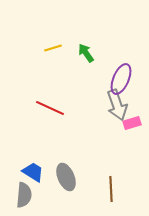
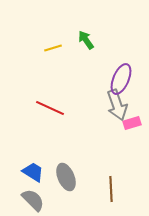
green arrow: moved 13 px up
gray semicircle: moved 9 px right, 5 px down; rotated 50 degrees counterclockwise
